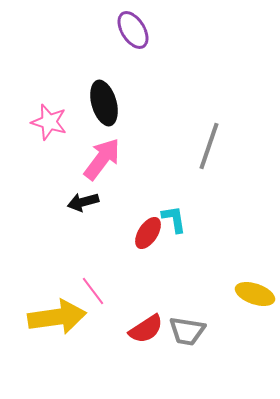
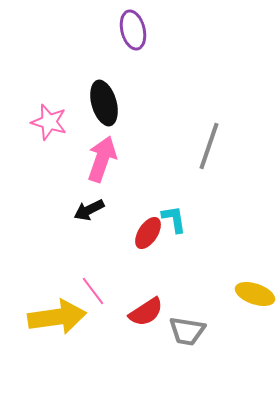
purple ellipse: rotated 18 degrees clockwise
pink arrow: rotated 18 degrees counterclockwise
black arrow: moved 6 px right, 8 px down; rotated 12 degrees counterclockwise
red semicircle: moved 17 px up
